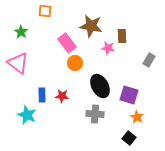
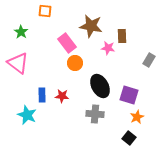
orange star: rotated 16 degrees clockwise
